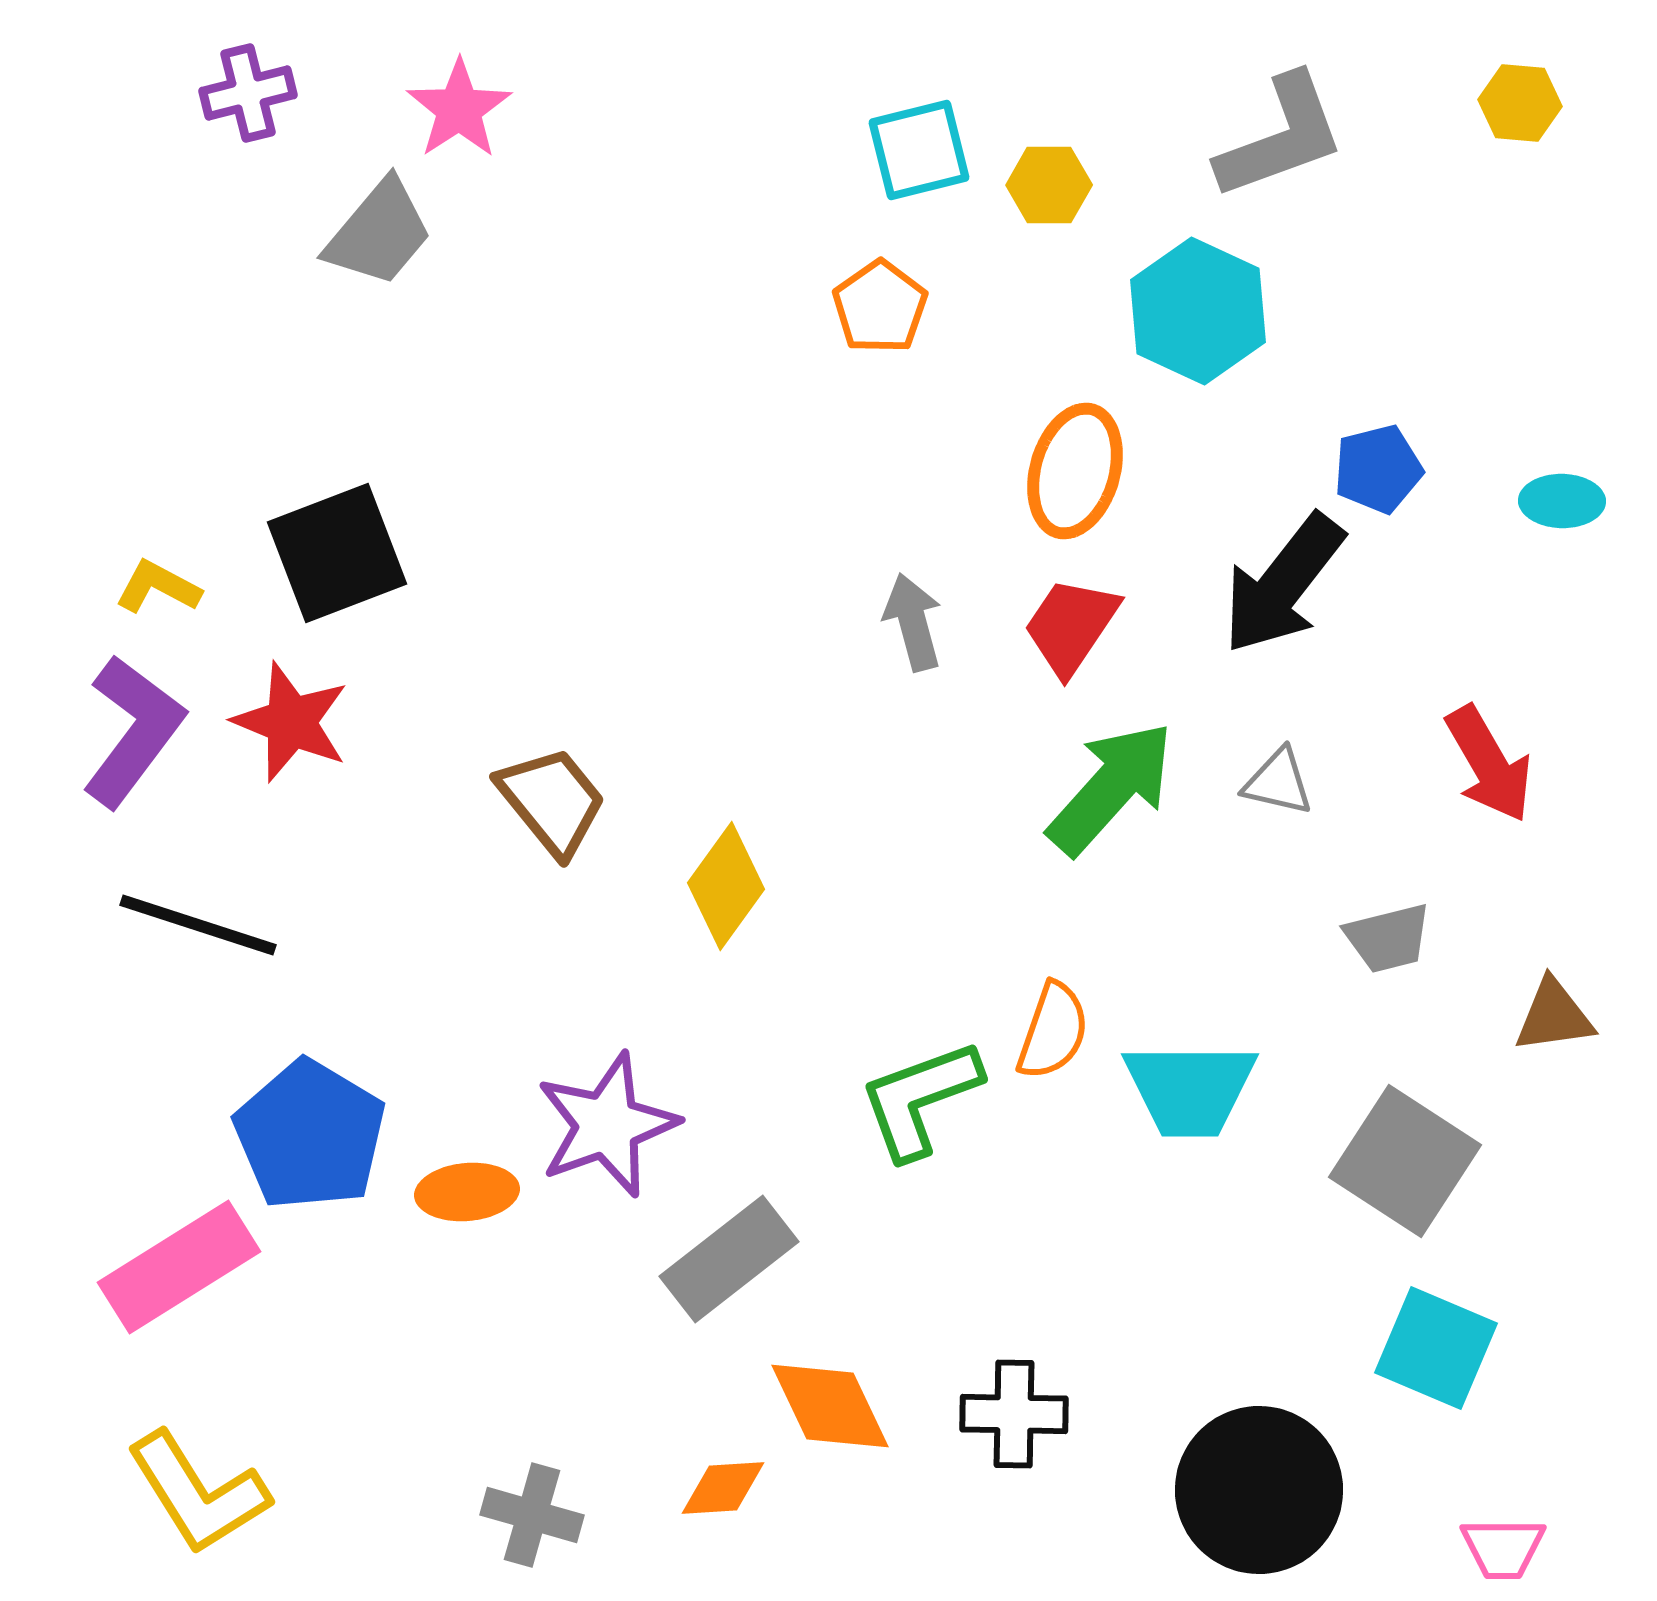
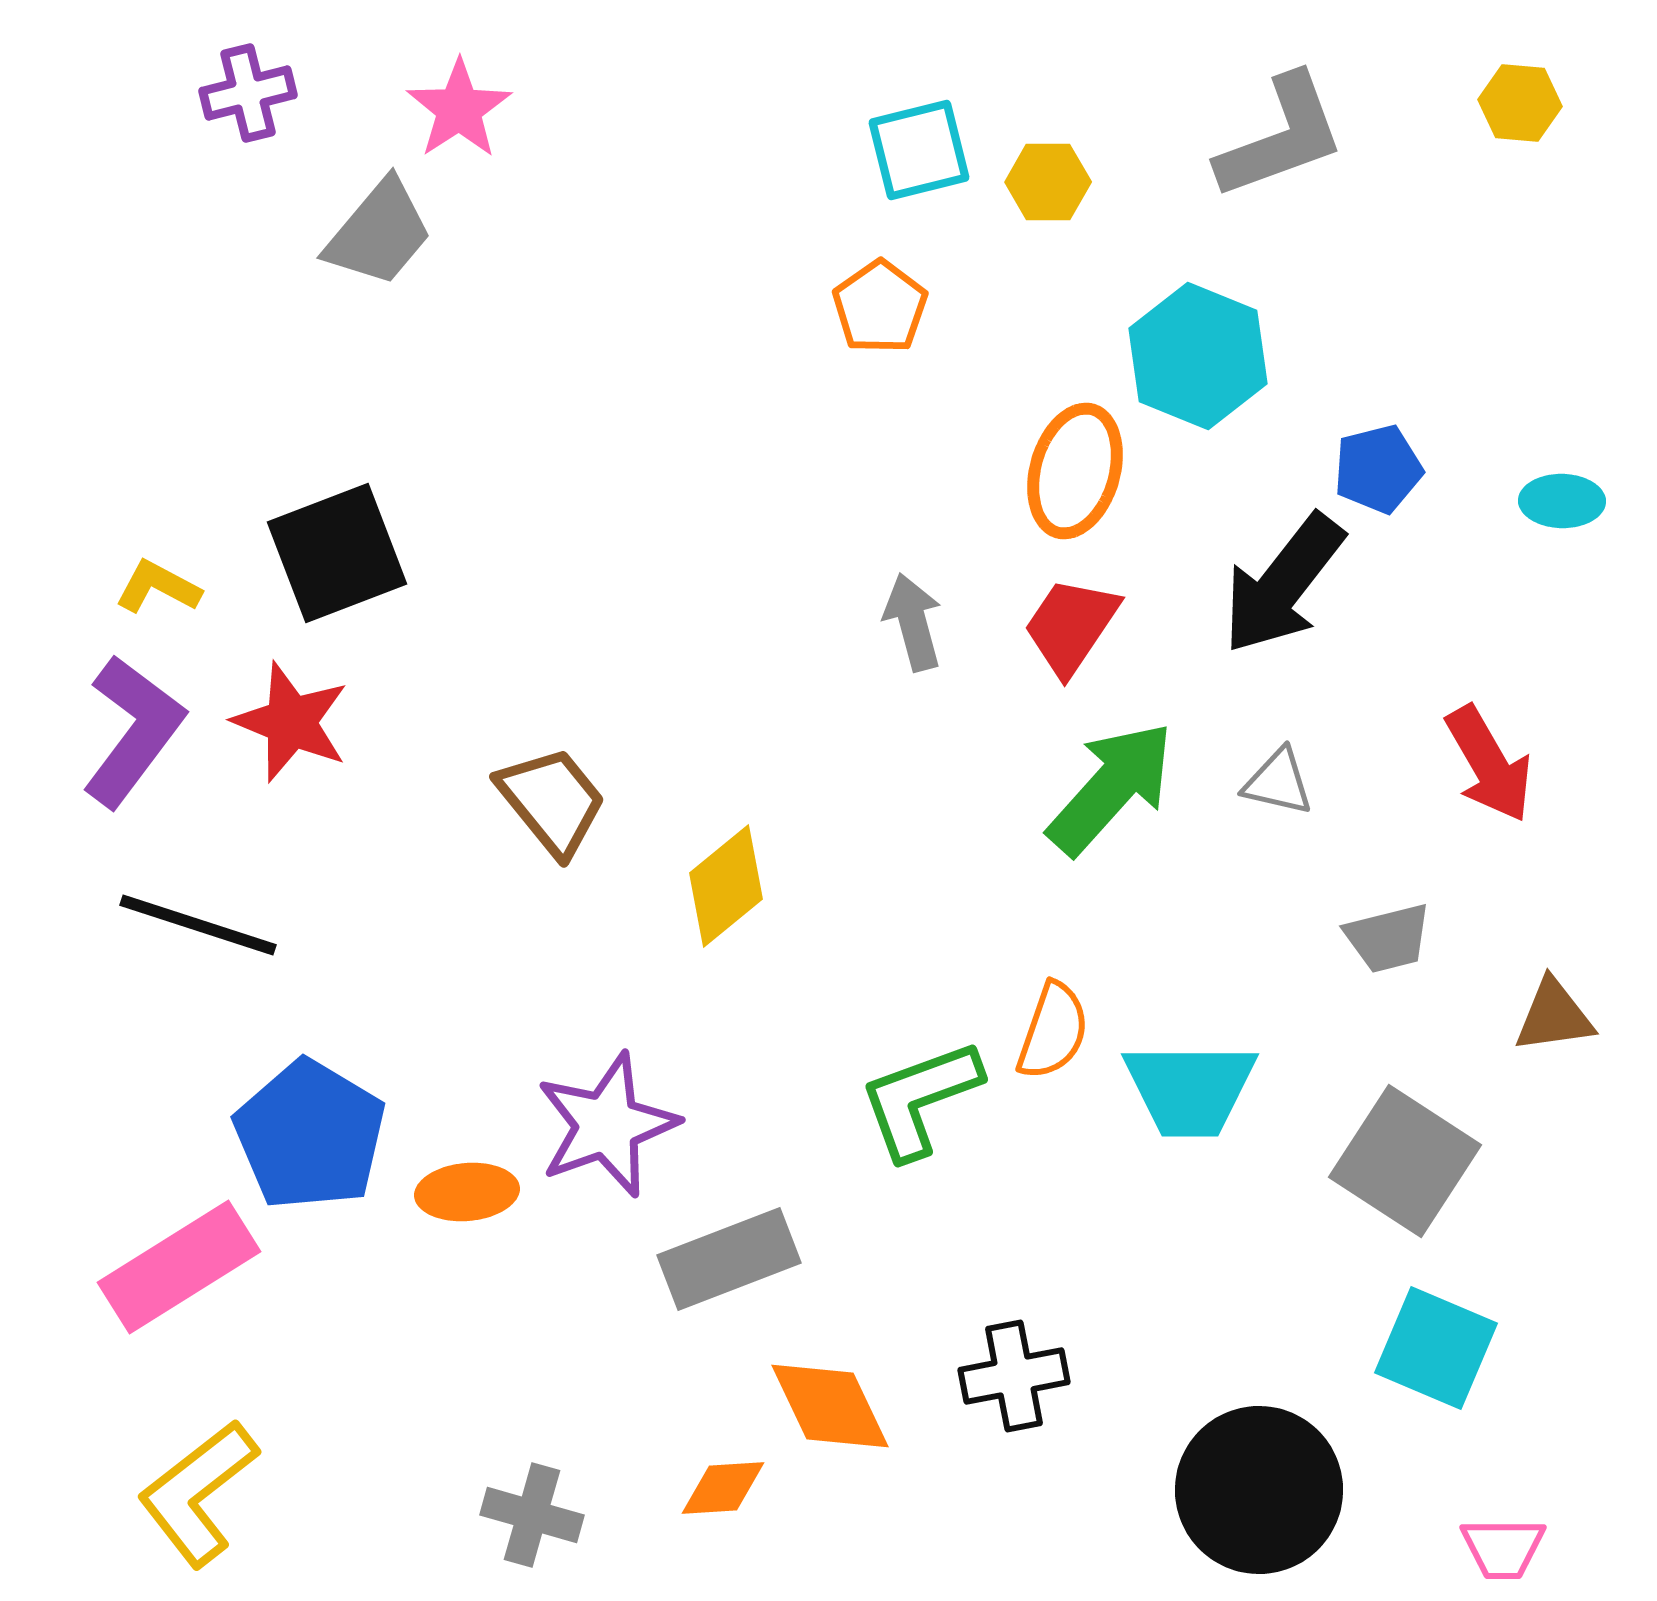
yellow hexagon at (1049, 185): moved 1 px left, 3 px up
cyan hexagon at (1198, 311): moved 45 px down; rotated 3 degrees counterclockwise
yellow diamond at (726, 886): rotated 15 degrees clockwise
gray rectangle at (729, 1259): rotated 17 degrees clockwise
black cross at (1014, 1414): moved 38 px up; rotated 12 degrees counterclockwise
yellow L-shape at (198, 1493): rotated 84 degrees clockwise
